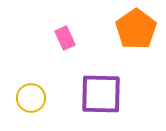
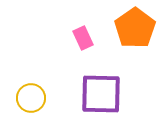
orange pentagon: moved 1 px left, 1 px up
pink rectangle: moved 18 px right
